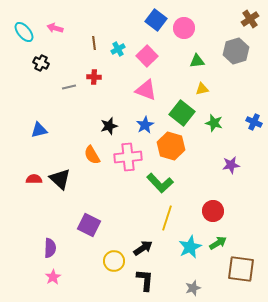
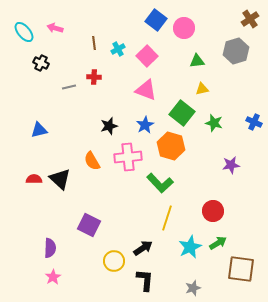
orange semicircle: moved 6 px down
